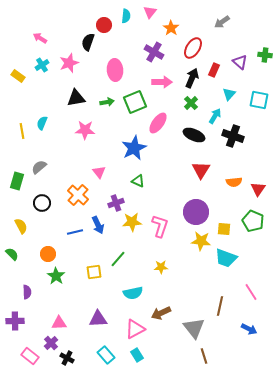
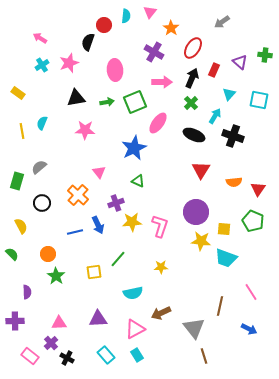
yellow rectangle at (18, 76): moved 17 px down
